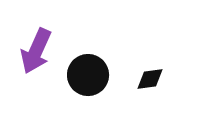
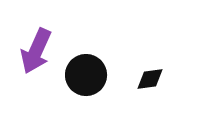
black circle: moved 2 px left
